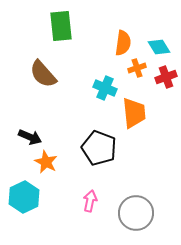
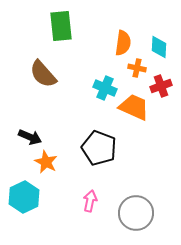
cyan diamond: rotated 35 degrees clockwise
orange cross: rotated 30 degrees clockwise
red cross: moved 5 px left, 9 px down
orange trapezoid: moved 6 px up; rotated 60 degrees counterclockwise
